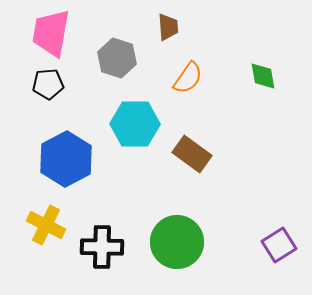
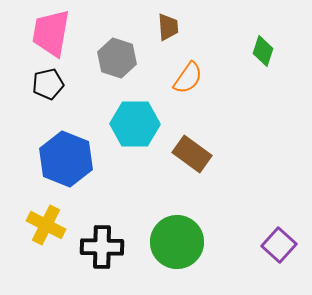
green diamond: moved 25 px up; rotated 28 degrees clockwise
black pentagon: rotated 8 degrees counterclockwise
blue hexagon: rotated 10 degrees counterclockwise
purple square: rotated 16 degrees counterclockwise
